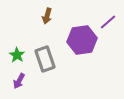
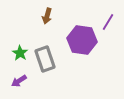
purple line: rotated 18 degrees counterclockwise
purple hexagon: rotated 16 degrees clockwise
green star: moved 3 px right, 2 px up
purple arrow: rotated 28 degrees clockwise
